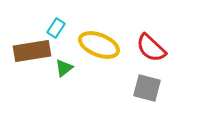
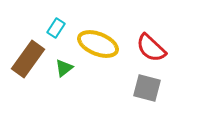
yellow ellipse: moved 1 px left, 1 px up
brown rectangle: moved 4 px left, 8 px down; rotated 45 degrees counterclockwise
